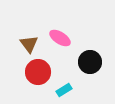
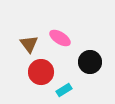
red circle: moved 3 px right
